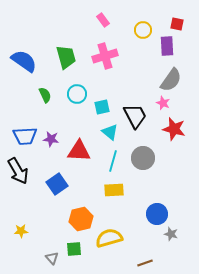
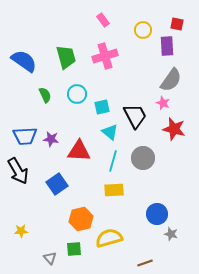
gray triangle: moved 2 px left
